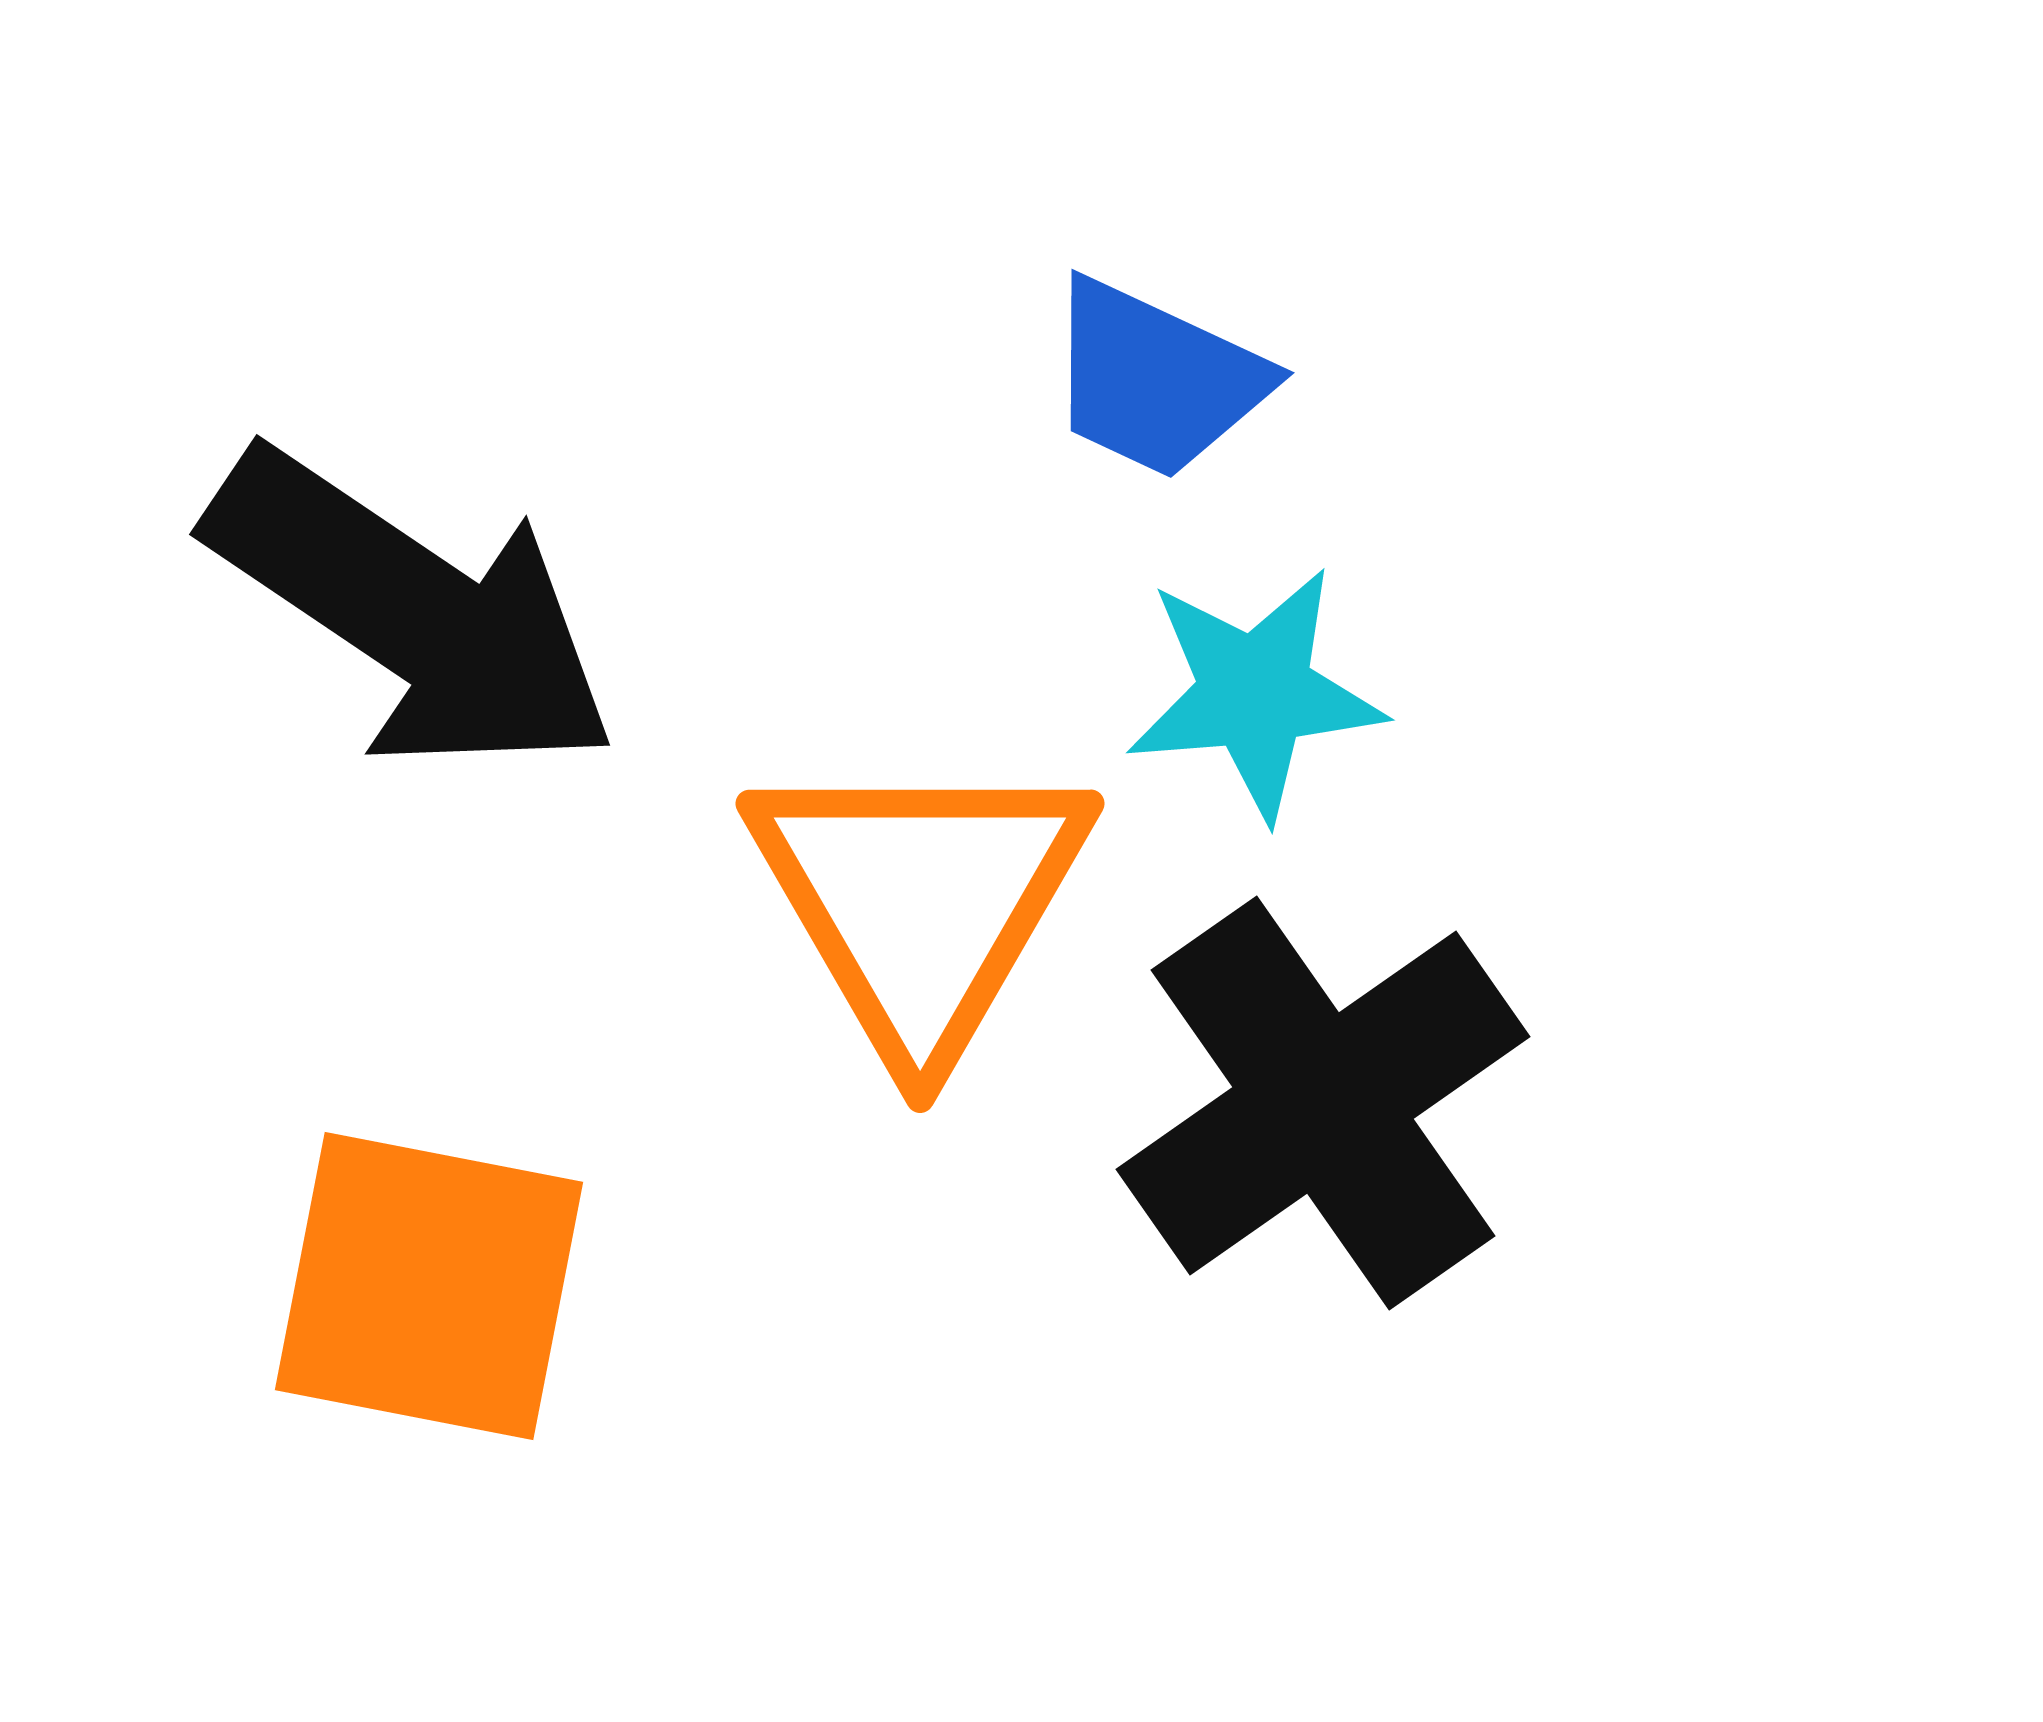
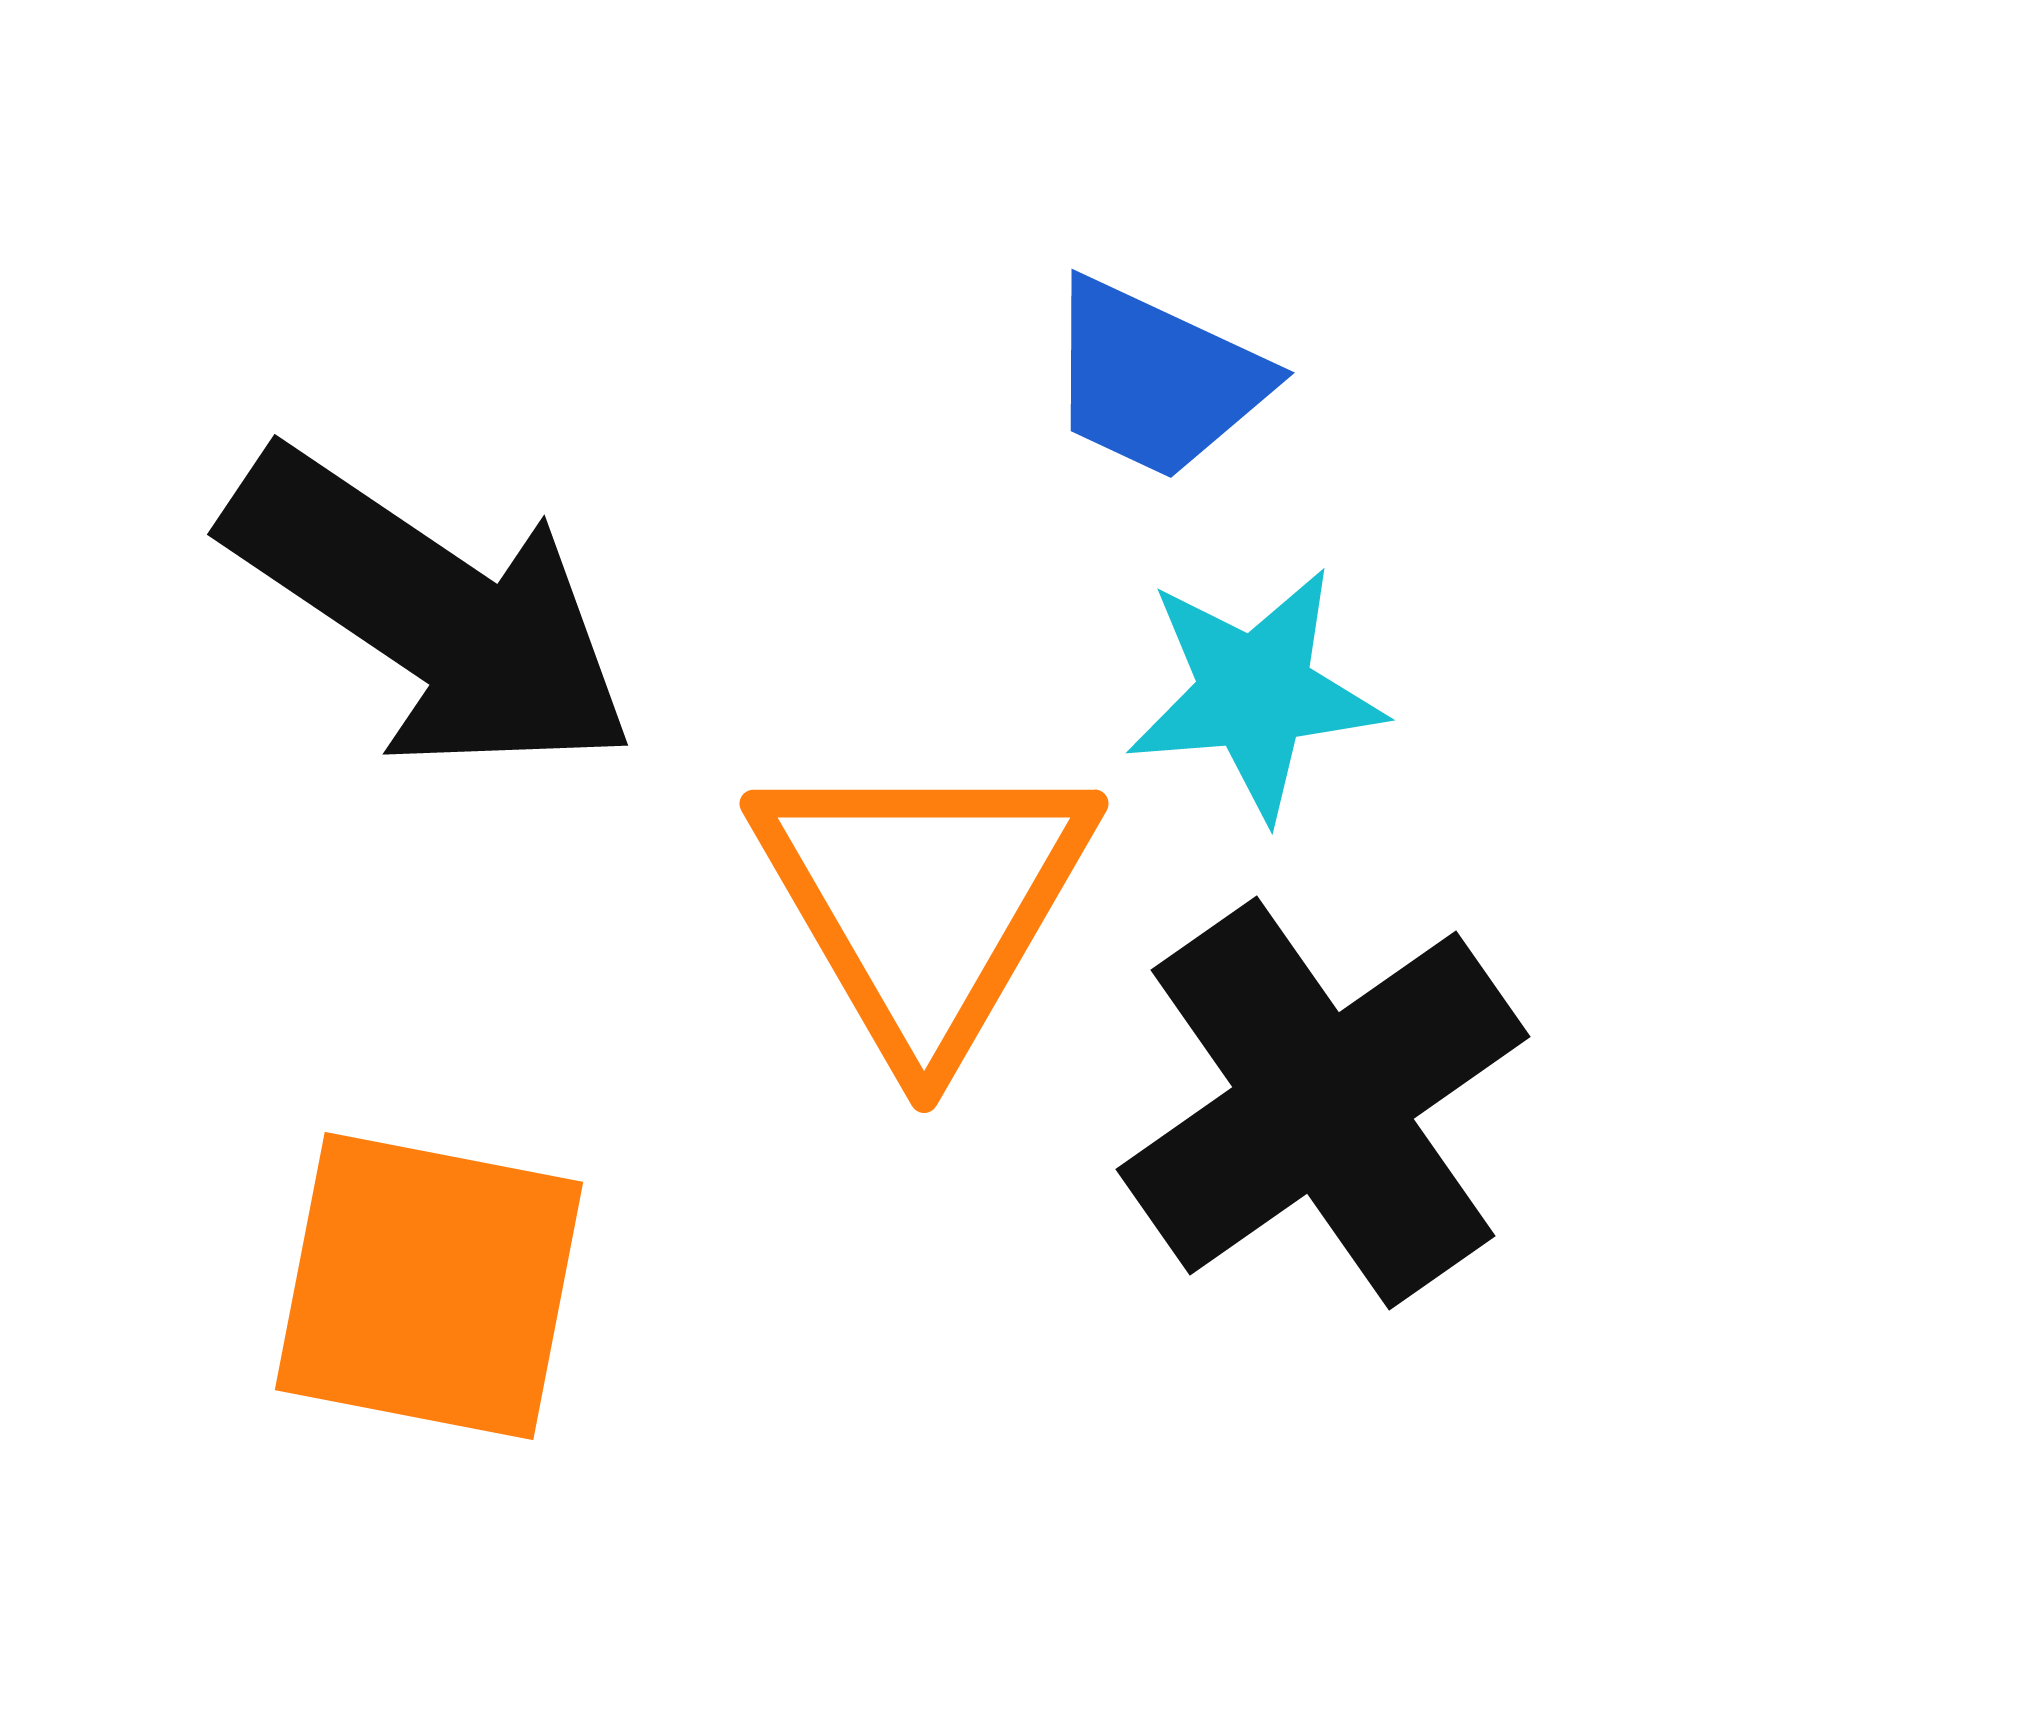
black arrow: moved 18 px right
orange triangle: moved 4 px right
